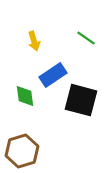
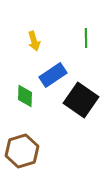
green line: rotated 54 degrees clockwise
green diamond: rotated 10 degrees clockwise
black square: rotated 20 degrees clockwise
